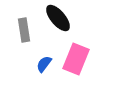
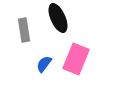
black ellipse: rotated 16 degrees clockwise
